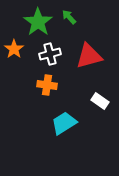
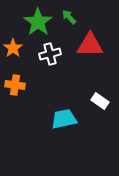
orange star: moved 1 px left, 1 px up
red triangle: moved 1 px right, 11 px up; rotated 16 degrees clockwise
orange cross: moved 32 px left
cyan trapezoid: moved 4 px up; rotated 20 degrees clockwise
